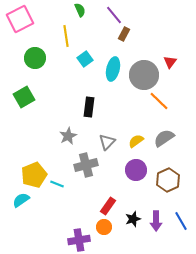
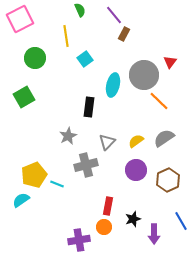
cyan ellipse: moved 16 px down
red rectangle: rotated 24 degrees counterclockwise
purple arrow: moved 2 px left, 13 px down
